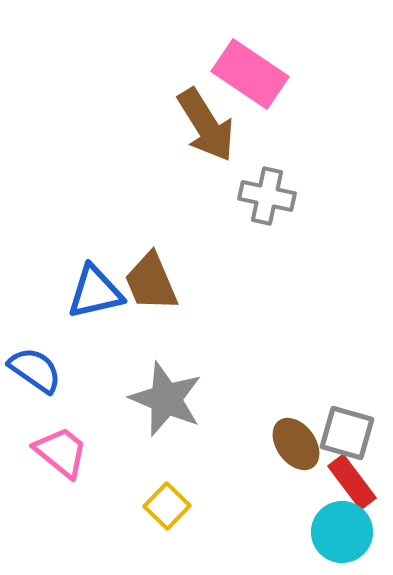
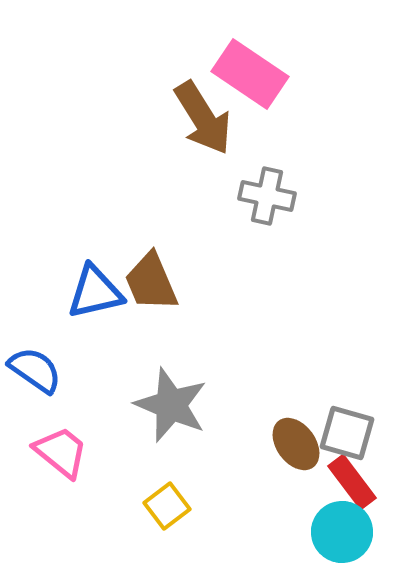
brown arrow: moved 3 px left, 7 px up
gray star: moved 5 px right, 6 px down
yellow square: rotated 9 degrees clockwise
